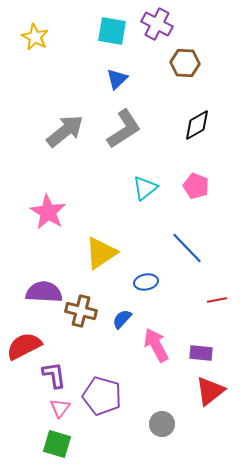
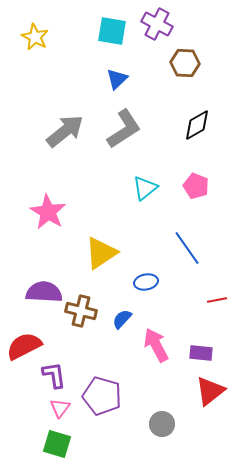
blue line: rotated 9 degrees clockwise
